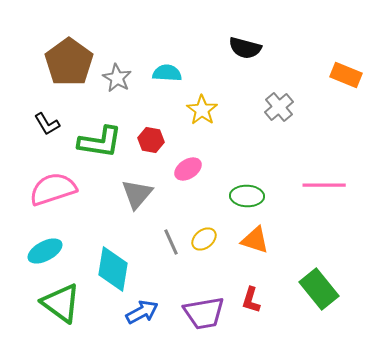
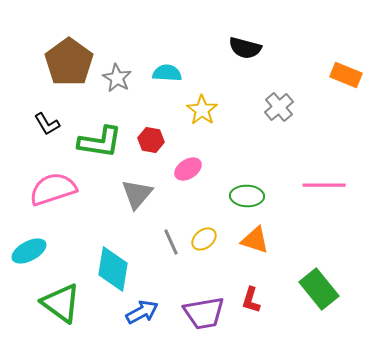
cyan ellipse: moved 16 px left
